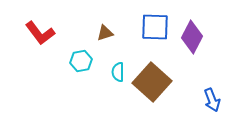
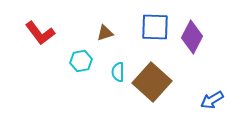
blue arrow: rotated 80 degrees clockwise
